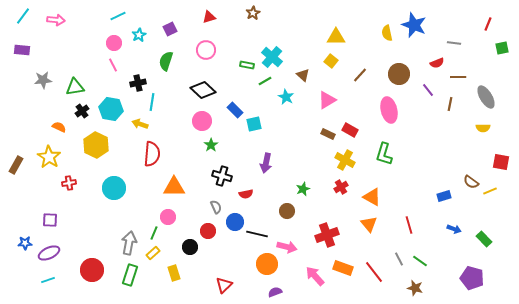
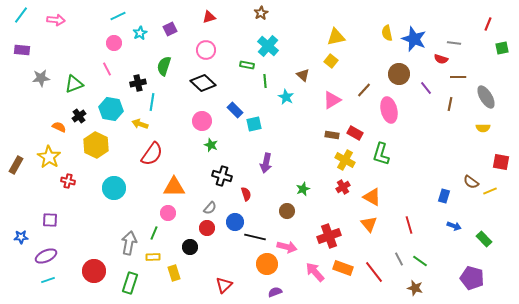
brown star at (253, 13): moved 8 px right
cyan line at (23, 16): moved 2 px left, 1 px up
blue star at (414, 25): moved 14 px down
cyan star at (139, 35): moved 1 px right, 2 px up
yellow triangle at (336, 37): rotated 12 degrees counterclockwise
cyan cross at (272, 57): moved 4 px left, 11 px up
green semicircle at (166, 61): moved 2 px left, 5 px down
red semicircle at (437, 63): moved 4 px right, 4 px up; rotated 40 degrees clockwise
pink line at (113, 65): moved 6 px left, 4 px down
brown line at (360, 75): moved 4 px right, 15 px down
gray star at (43, 80): moved 2 px left, 2 px up
green line at (265, 81): rotated 64 degrees counterclockwise
green triangle at (75, 87): moved 1 px left, 3 px up; rotated 12 degrees counterclockwise
black diamond at (203, 90): moved 7 px up
purple line at (428, 90): moved 2 px left, 2 px up
pink triangle at (327, 100): moved 5 px right
black cross at (82, 111): moved 3 px left, 5 px down
red rectangle at (350, 130): moved 5 px right, 3 px down
brown rectangle at (328, 134): moved 4 px right, 1 px down; rotated 16 degrees counterclockwise
green star at (211, 145): rotated 16 degrees counterclockwise
red semicircle at (152, 154): rotated 30 degrees clockwise
green L-shape at (384, 154): moved 3 px left
red cross at (69, 183): moved 1 px left, 2 px up; rotated 24 degrees clockwise
red cross at (341, 187): moved 2 px right
red semicircle at (246, 194): rotated 96 degrees counterclockwise
blue rectangle at (444, 196): rotated 56 degrees counterclockwise
gray semicircle at (216, 207): moved 6 px left, 1 px down; rotated 64 degrees clockwise
pink circle at (168, 217): moved 4 px up
blue arrow at (454, 229): moved 3 px up
red circle at (208, 231): moved 1 px left, 3 px up
black line at (257, 234): moved 2 px left, 3 px down
red cross at (327, 235): moved 2 px right, 1 px down
blue star at (25, 243): moved 4 px left, 6 px up
purple ellipse at (49, 253): moved 3 px left, 3 px down
yellow rectangle at (153, 253): moved 4 px down; rotated 40 degrees clockwise
red circle at (92, 270): moved 2 px right, 1 px down
green rectangle at (130, 275): moved 8 px down
pink arrow at (315, 276): moved 4 px up
